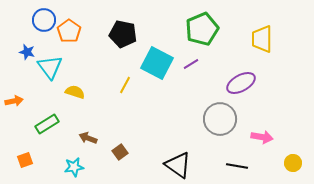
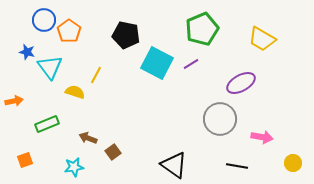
black pentagon: moved 3 px right, 1 px down
yellow trapezoid: rotated 60 degrees counterclockwise
yellow line: moved 29 px left, 10 px up
green rectangle: rotated 10 degrees clockwise
brown square: moved 7 px left
black triangle: moved 4 px left
